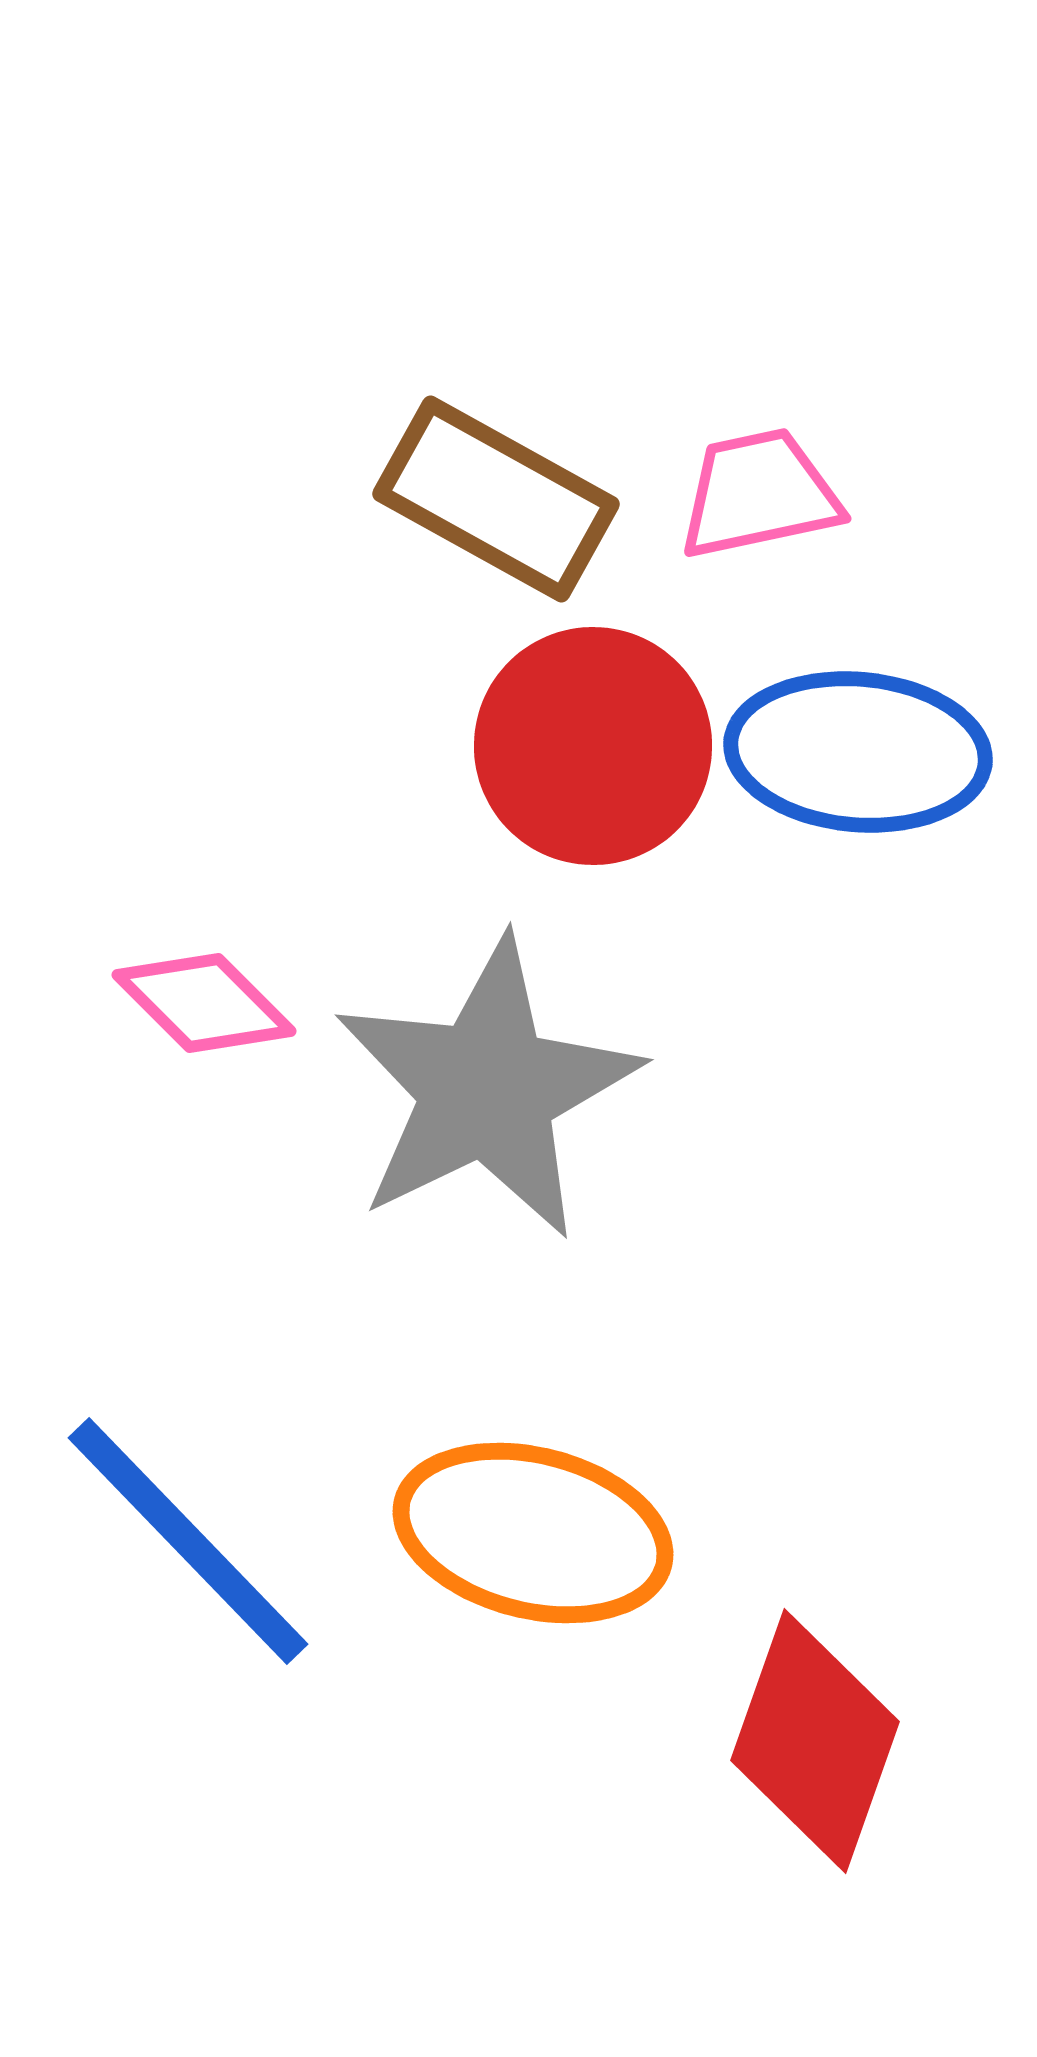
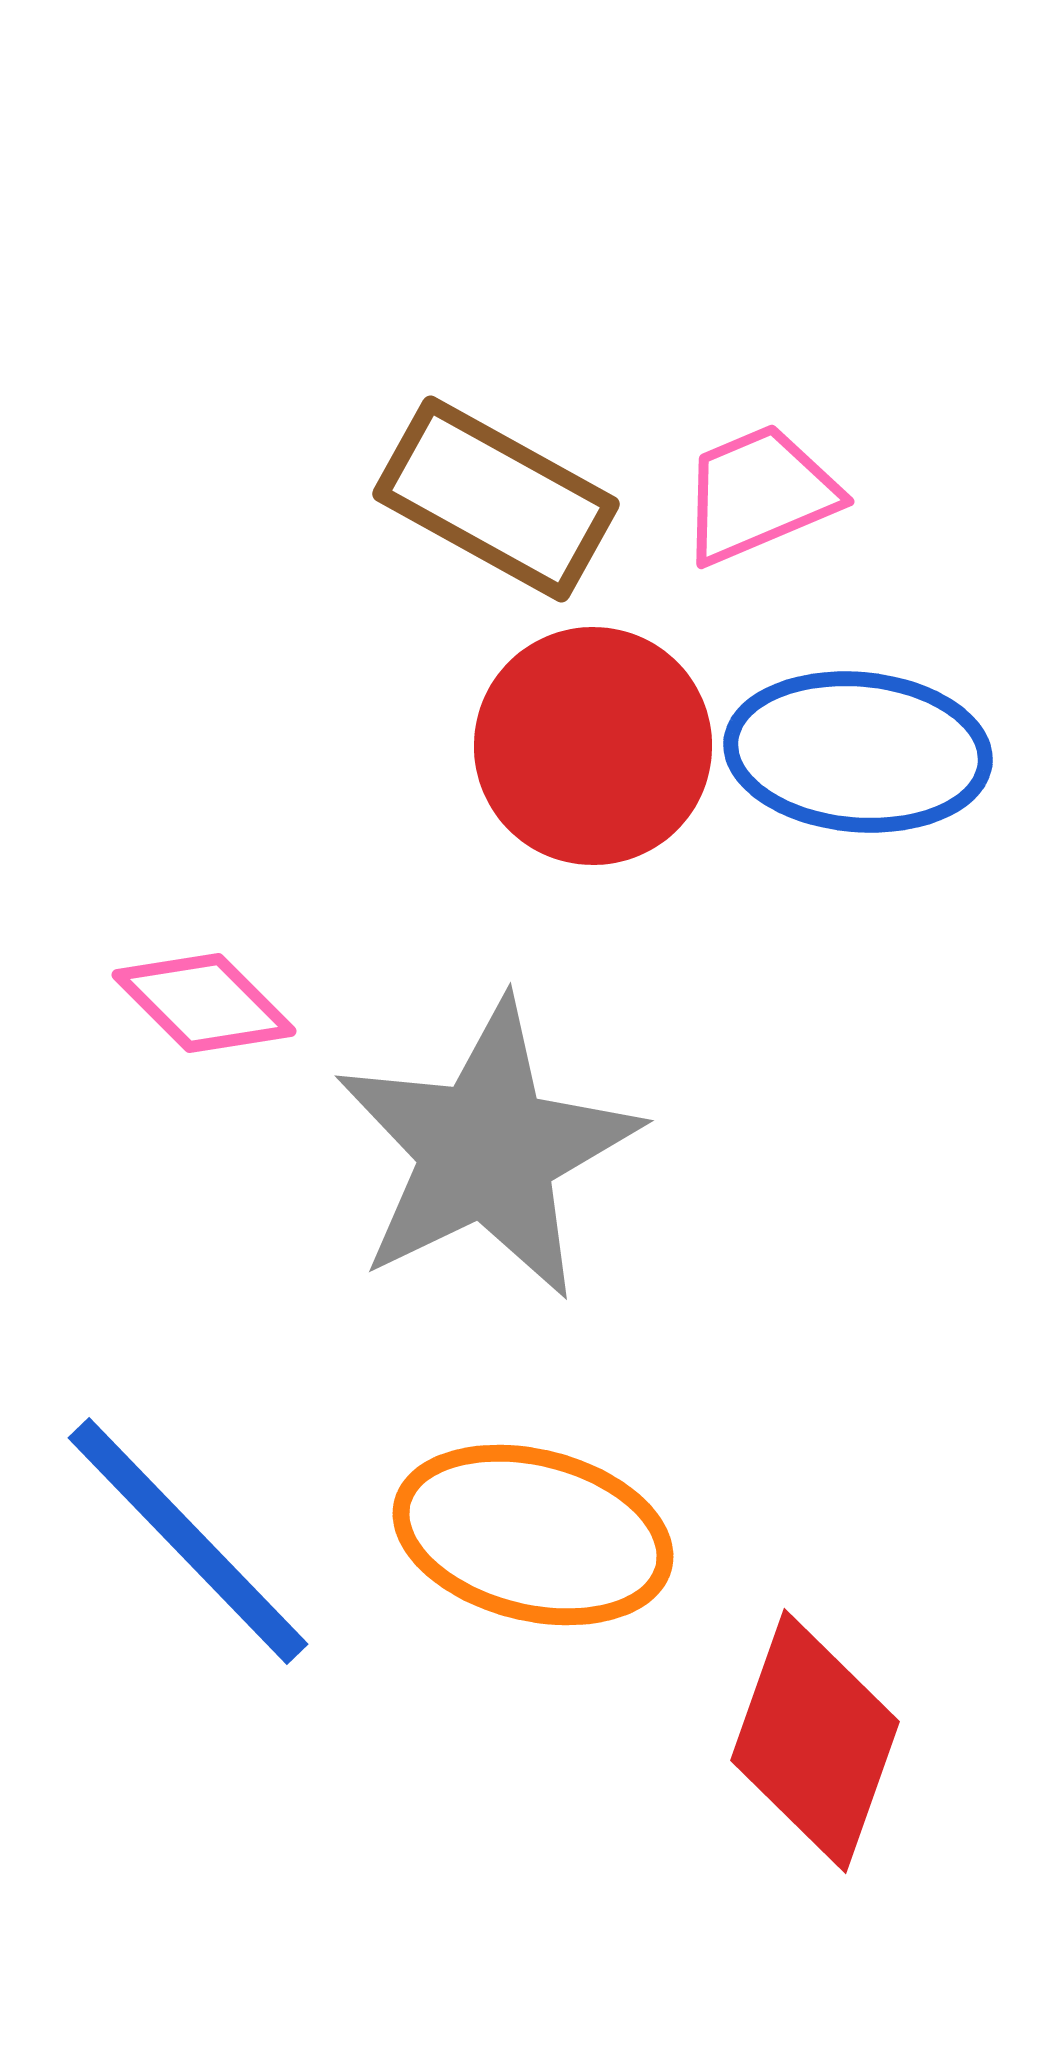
pink trapezoid: rotated 11 degrees counterclockwise
gray star: moved 61 px down
orange ellipse: moved 2 px down
